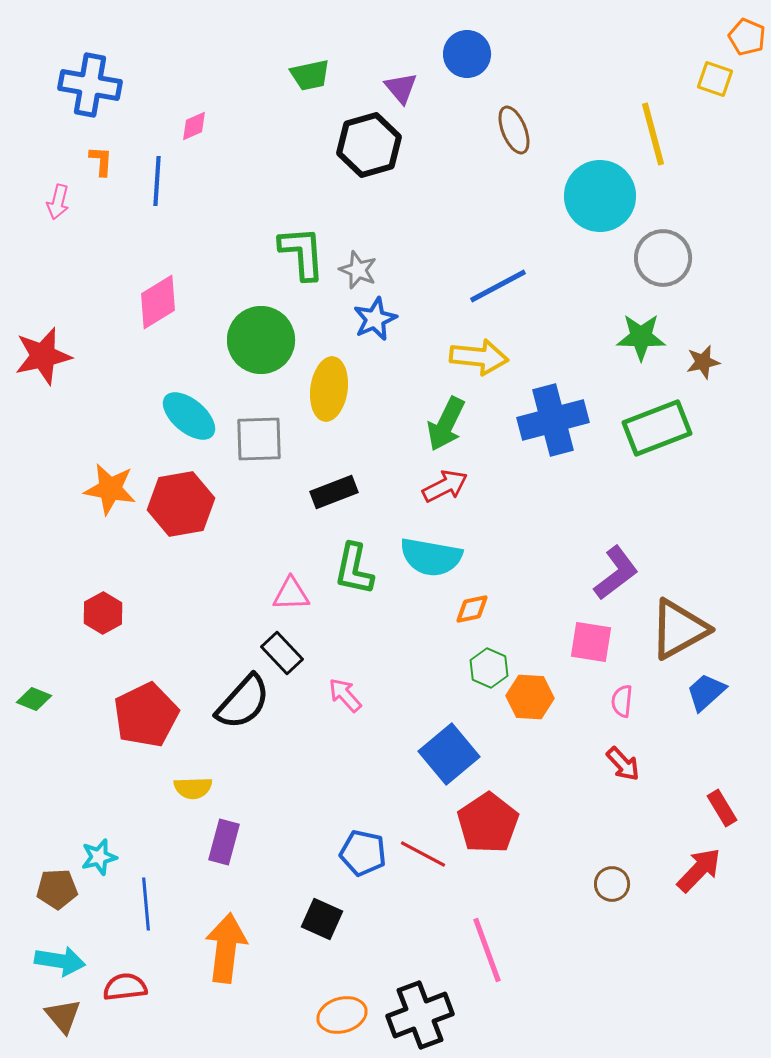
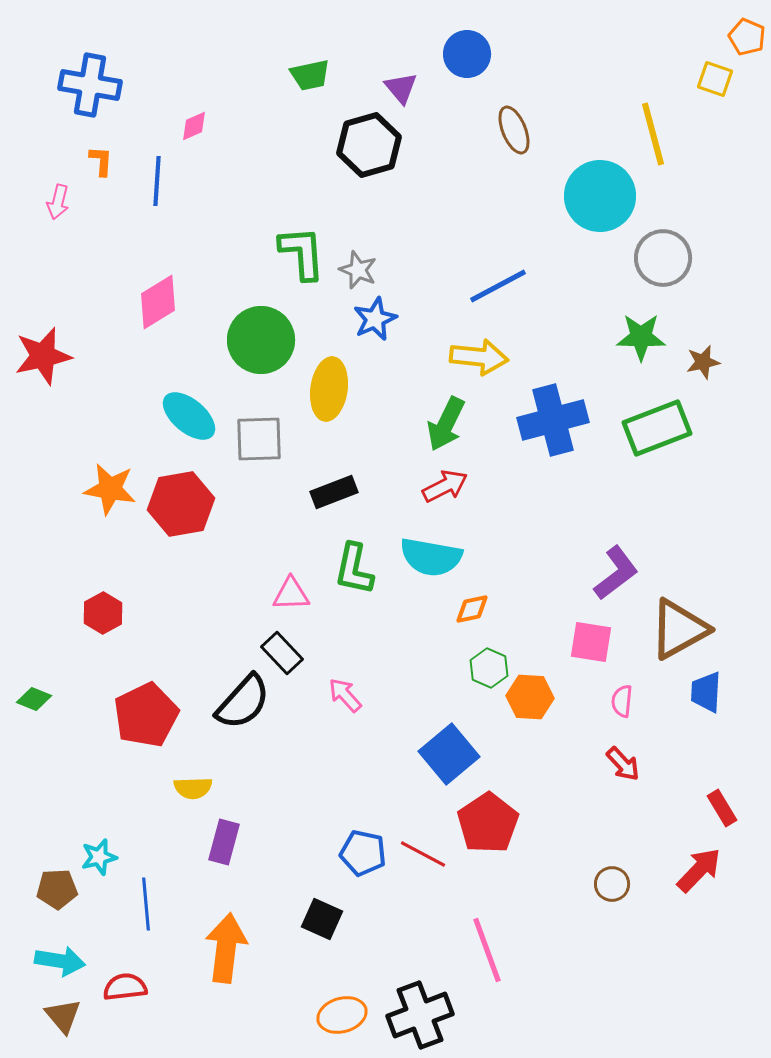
blue trapezoid at (706, 692): rotated 45 degrees counterclockwise
